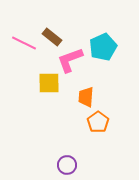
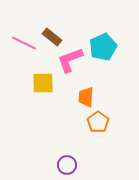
yellow square: moved 6 px left
